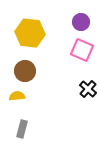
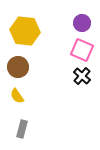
purple circle: moved 1 px right, 1 px down
yellow hexagon: moved 5 px left, 2 px up
brown circle: moved 7 px left, 4 px up
black cross: moved 6 px left, 13 px up
yellow semicircle: rotated 119 degrees counterclockwise
